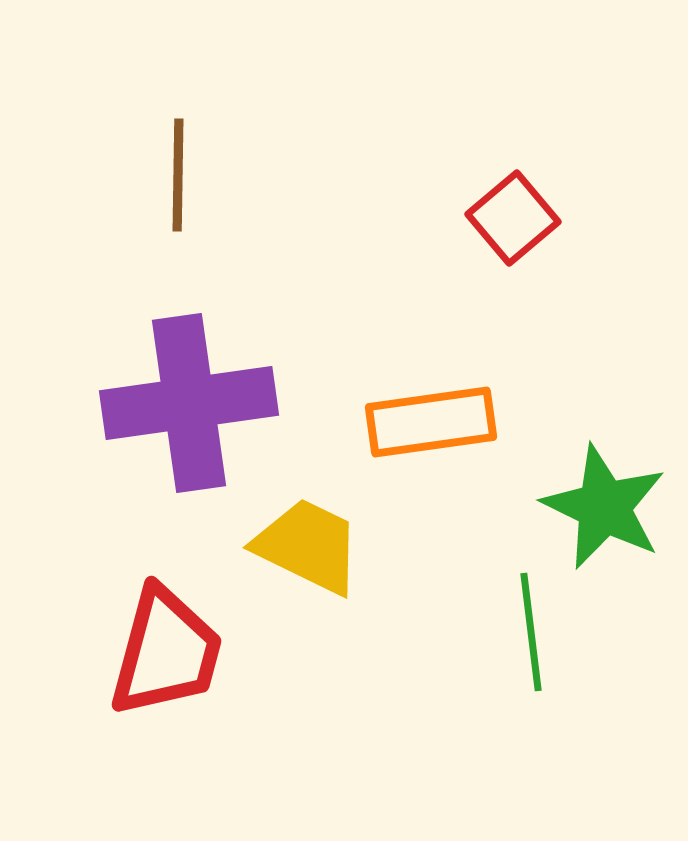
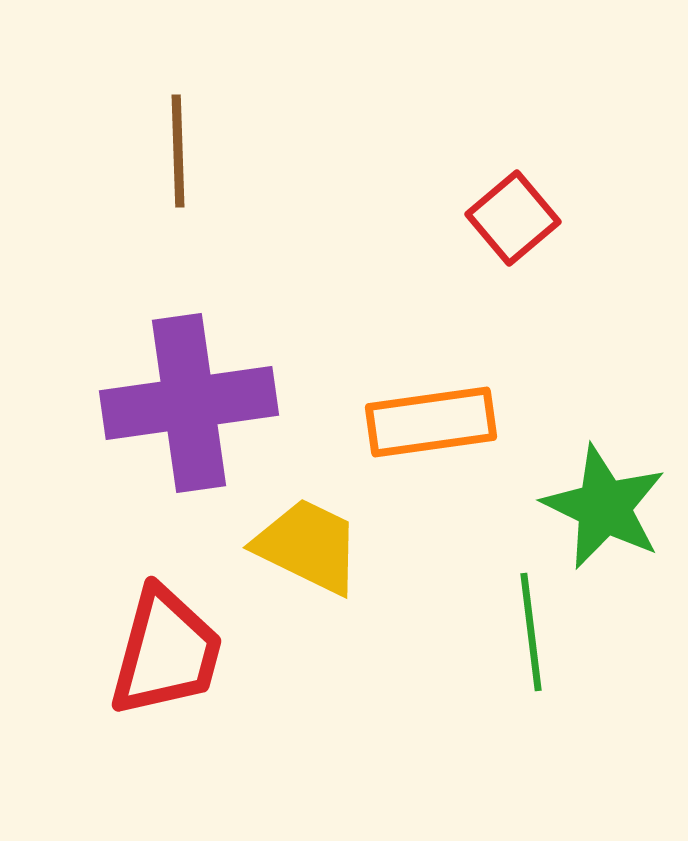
brown line: moved 24 px up; rotated 3 degrees counterclockwise
